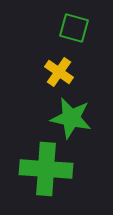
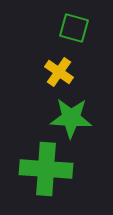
green star: rotated 9 degrees counterclockwise
